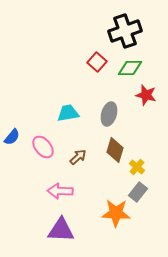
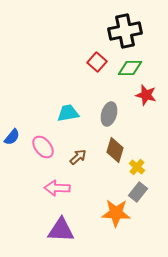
black cross: rotated 8 degrees clockwise
pink arrow: moved 3 px left, 3 px up
